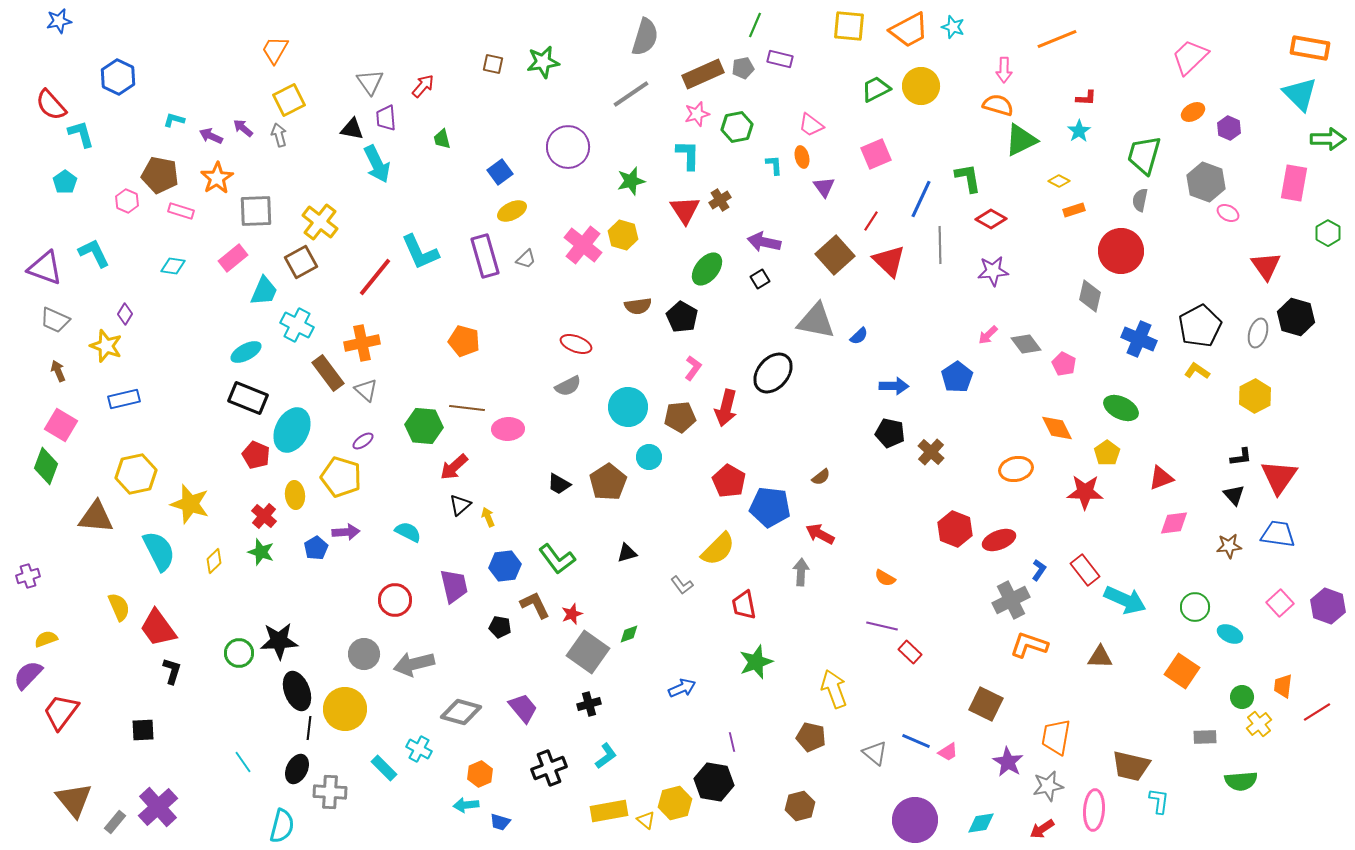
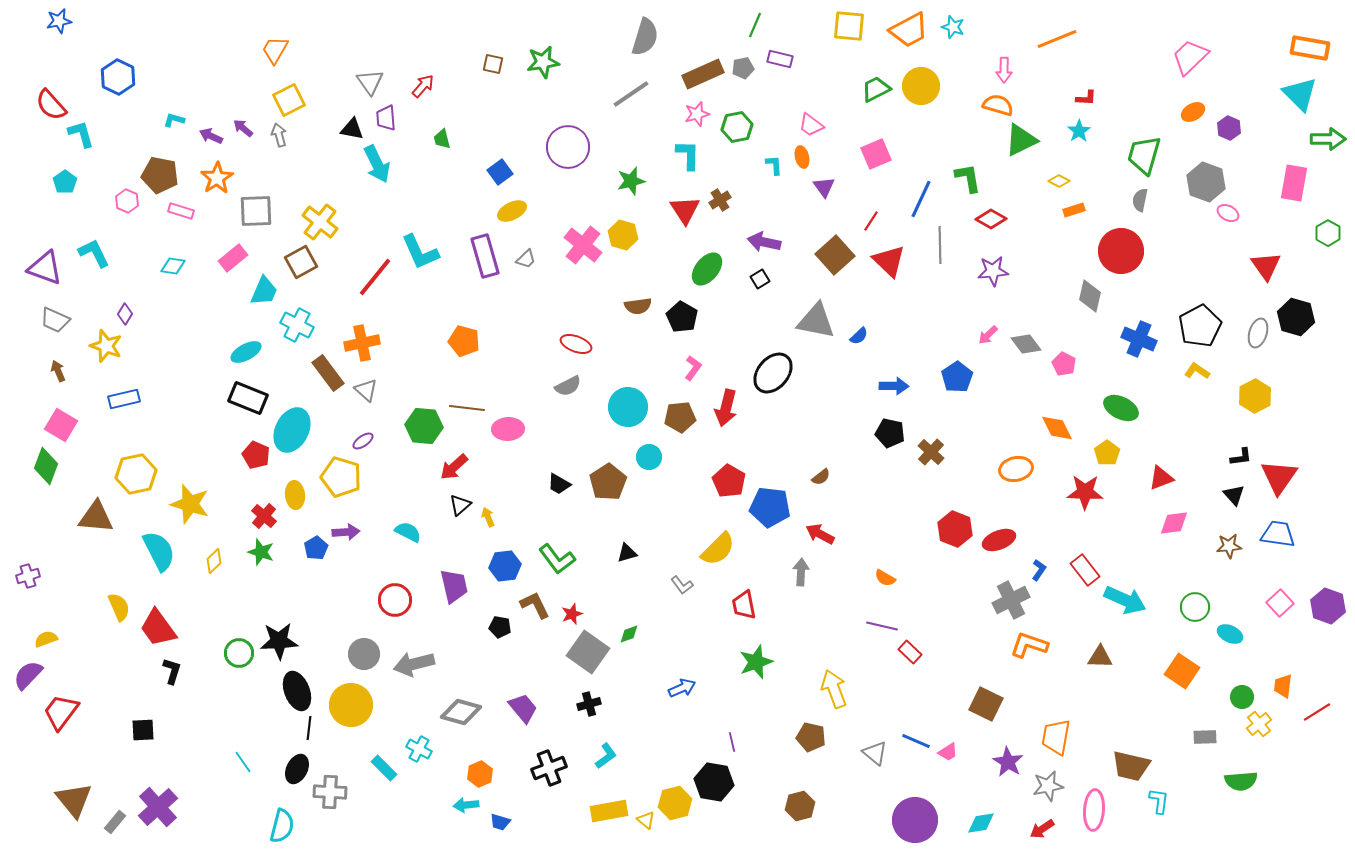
yellow circle at (345, 709): moved 6 px right, 4 px up
